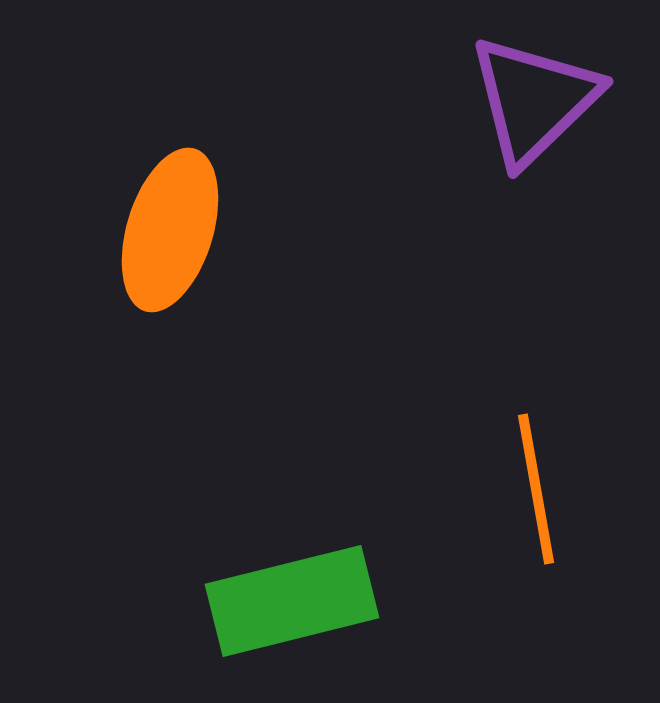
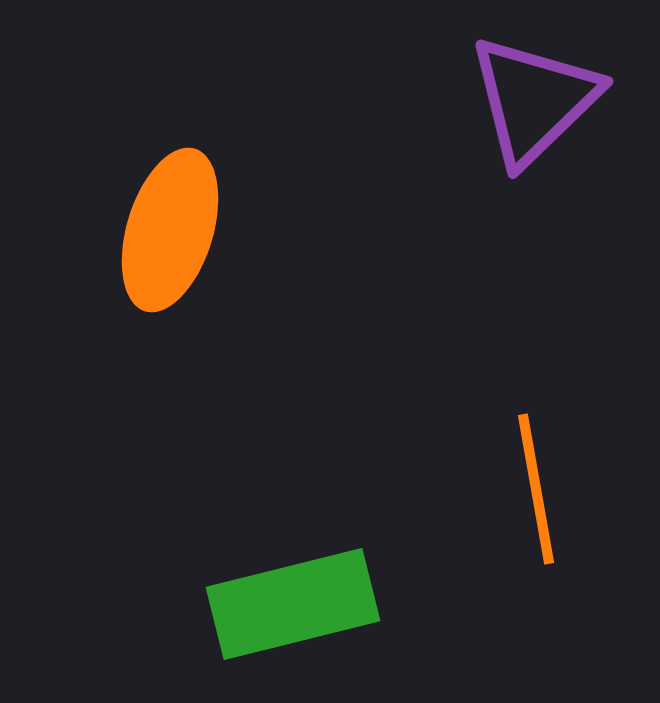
green rectangle: moved 1 px right, 3 px down
